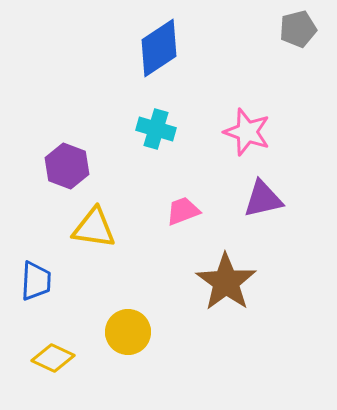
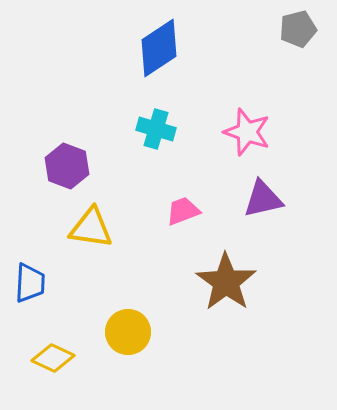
yellow triangle: moved 3 px left
blue trapezoid: moved 6 px left, 2 px down
